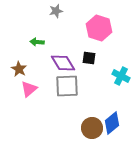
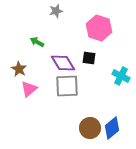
green arrow: rotated 24 degrees clockwise
blue diamond: moved 5 px down
brown circle: moved 2 px left
